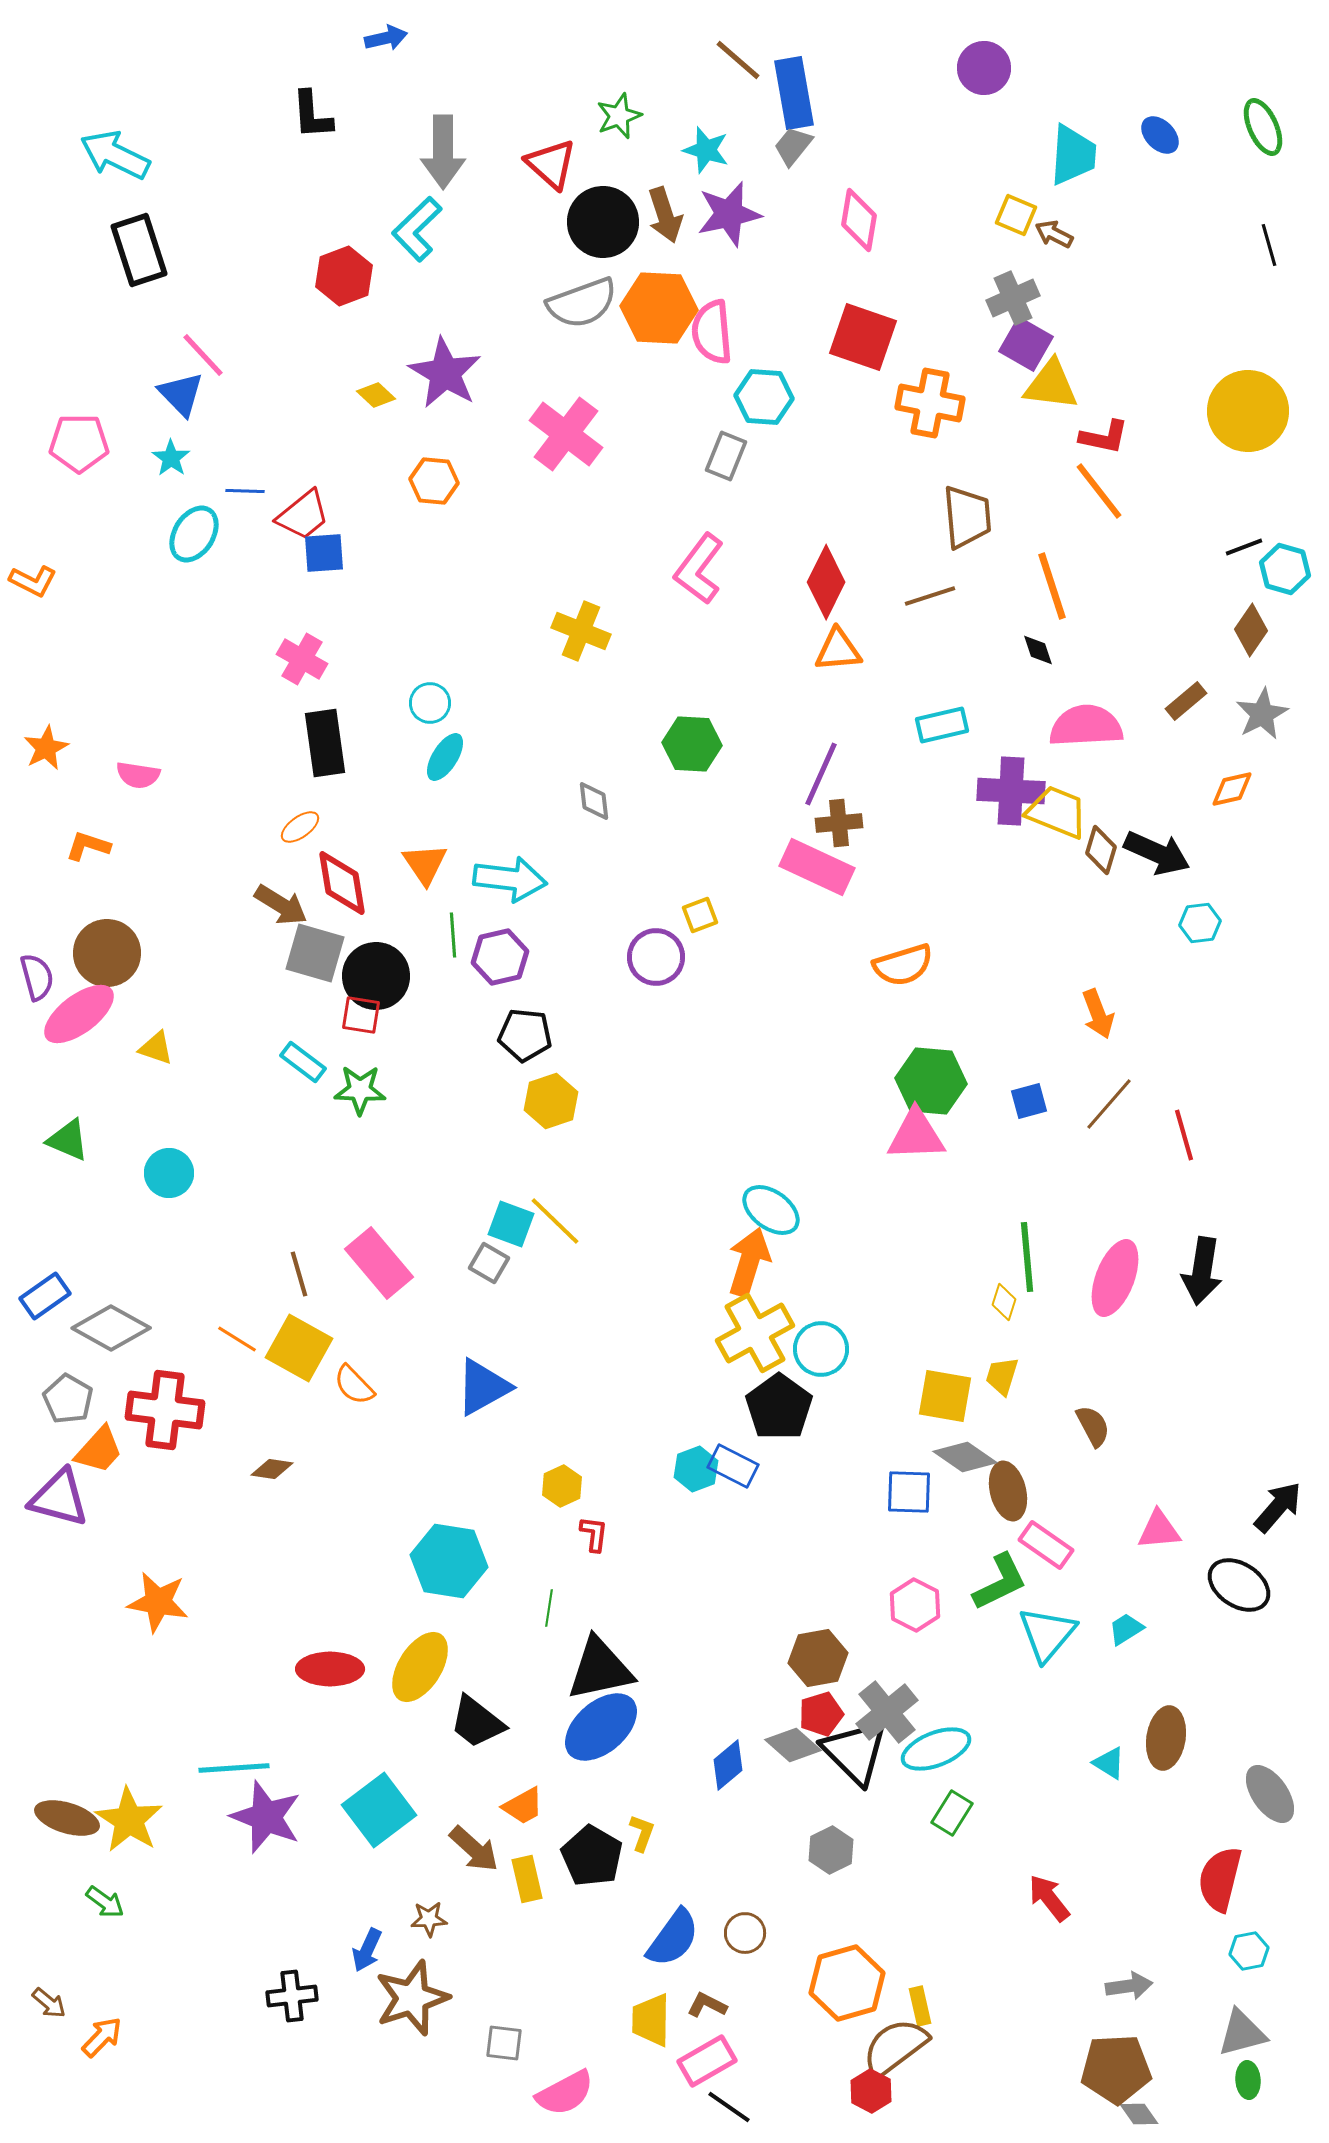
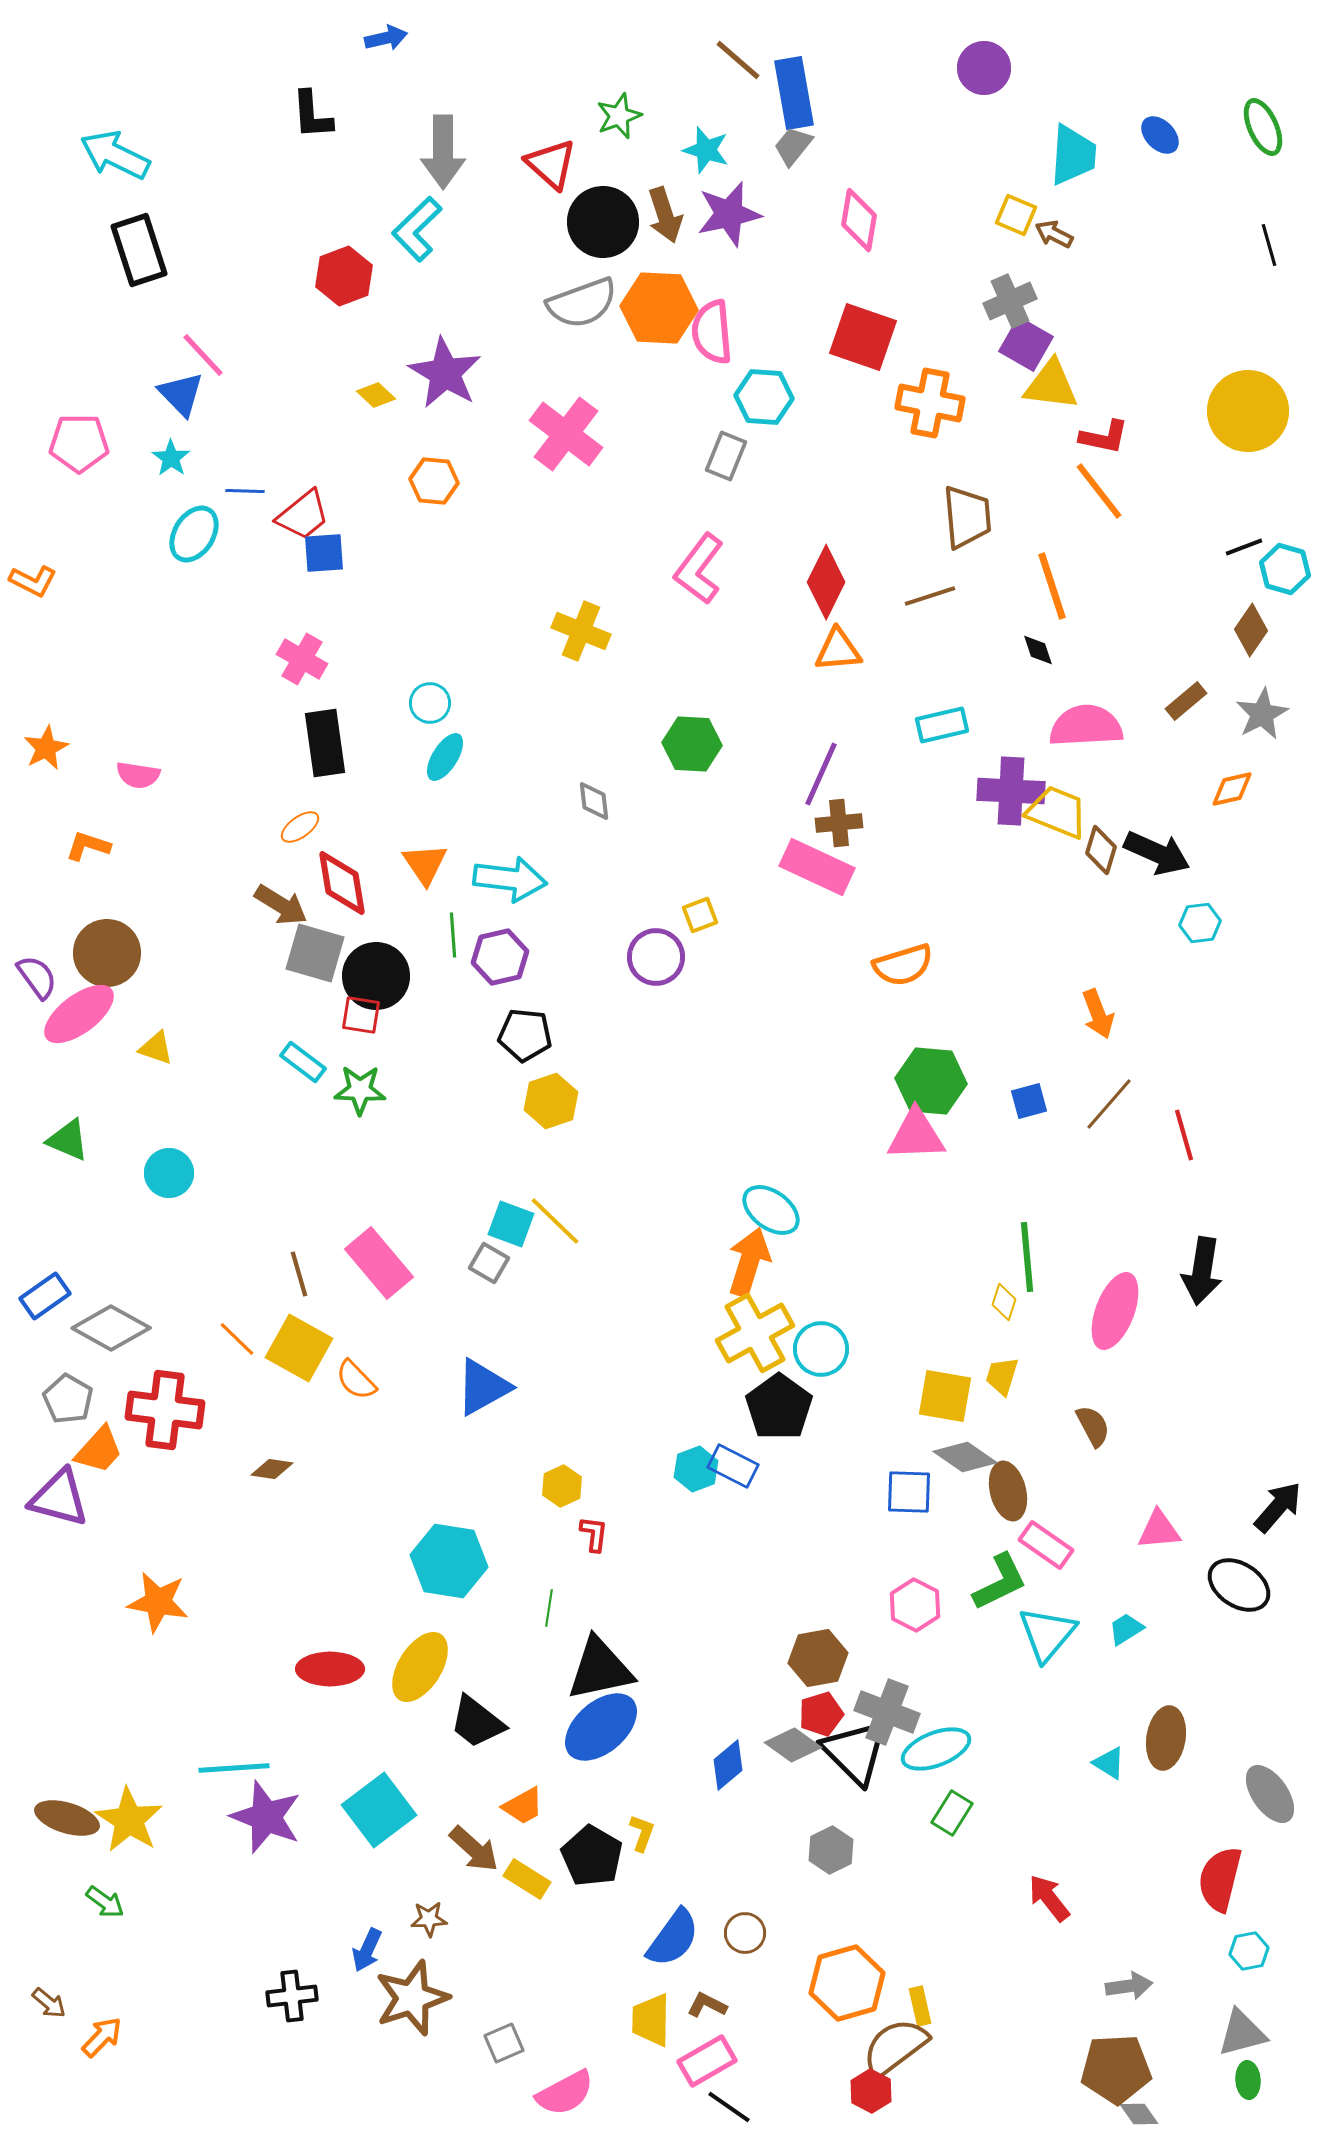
gray cross at (1013, 298): moved 3 px left, 3 px down
purple semicircle at (37, 977): rotated 21 degrees counterclockwise
pink ellipse at (1115, 1278): moved 33 px down
orange line at (237, 1339): rotated 12 degrees clockwise
orange semicircle at (354, 1385): moved 2 px right, 5 px up
gray cross at (887, 1712): rotated 30 degrees counterclockwise
gray diamond at (793, 1745): rotated 6 degrees counterclockwise
yellow rectangle at (527, 1879): rotated 45 degrees counterclockwise
gray square at (504, 2043): rotated 30 degrees counterclockwise
